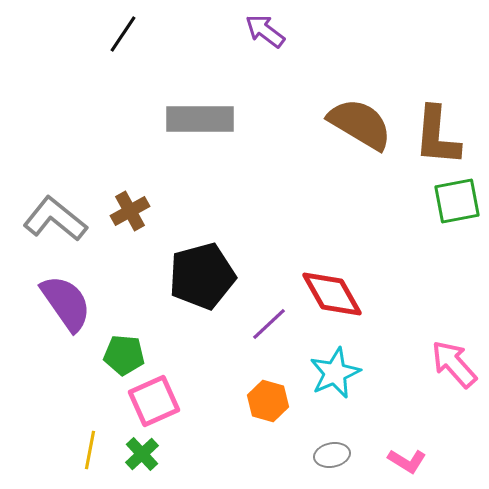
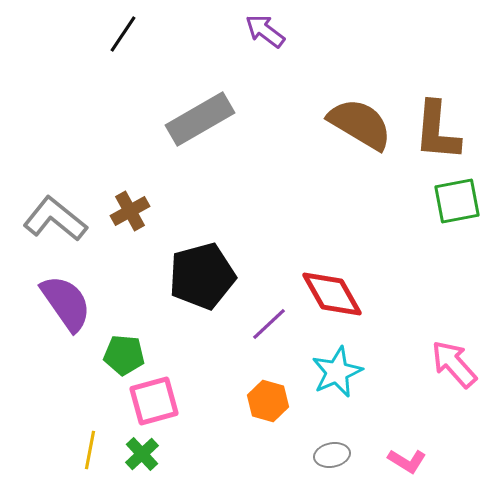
gray rectangle: rotated 30 degrees counterclockwise
brown L-shape: moved 5 px up
cyan star: moved 2 px right, 1 px up
pink square: rotated 9 degrees clockwise
